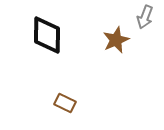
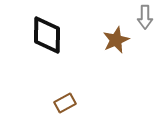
gray arrow: rotated 20 degrees counterclockwise
brown rectangle: rotated 55 degrees counterclockwise
